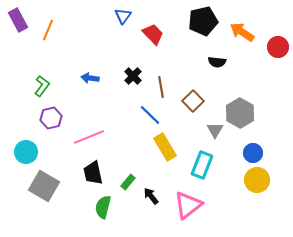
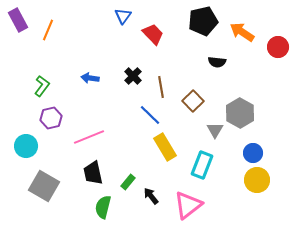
cyan circle: moved 6 px up
